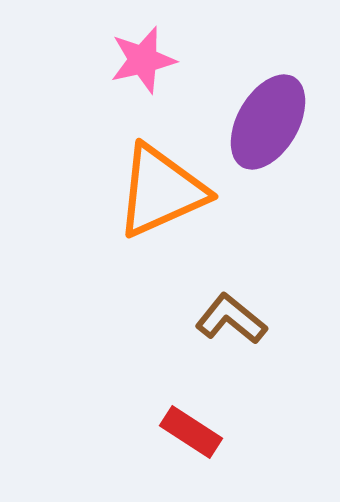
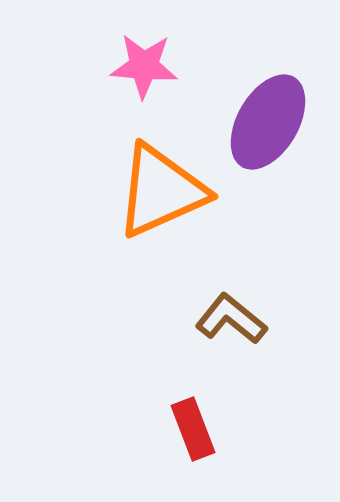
pink star: moved 1 px right, 6 px down; rotated 18 degrees clockwise
red rectangle: moved 2 px right, 3 px up; rotated 36 degrees clockwise
